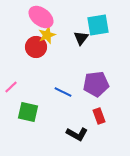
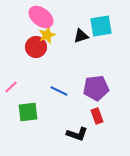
cyan square: moved 3 px right, 1 px down
black triangle: moved 2 px up; rotated 35 degrees clockwise
purple pentagon: moved 4 px down
blue line: moved 4 px left, 1 px up
green square: rotated 20 degrees counterclockwise
red rectangle: moved 2 px left
black L-shape: rotated 10 degrees counterclockwise
